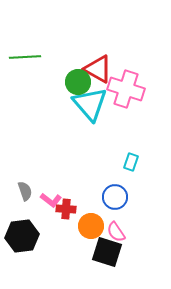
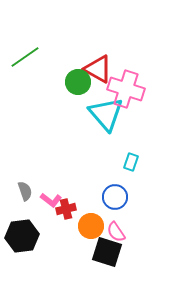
green line: rotated 32 degrees counterclockwise
cyan triangle: moved 16 px right, 10 px down
red cross: rotated 18 degrees counterclockwise
